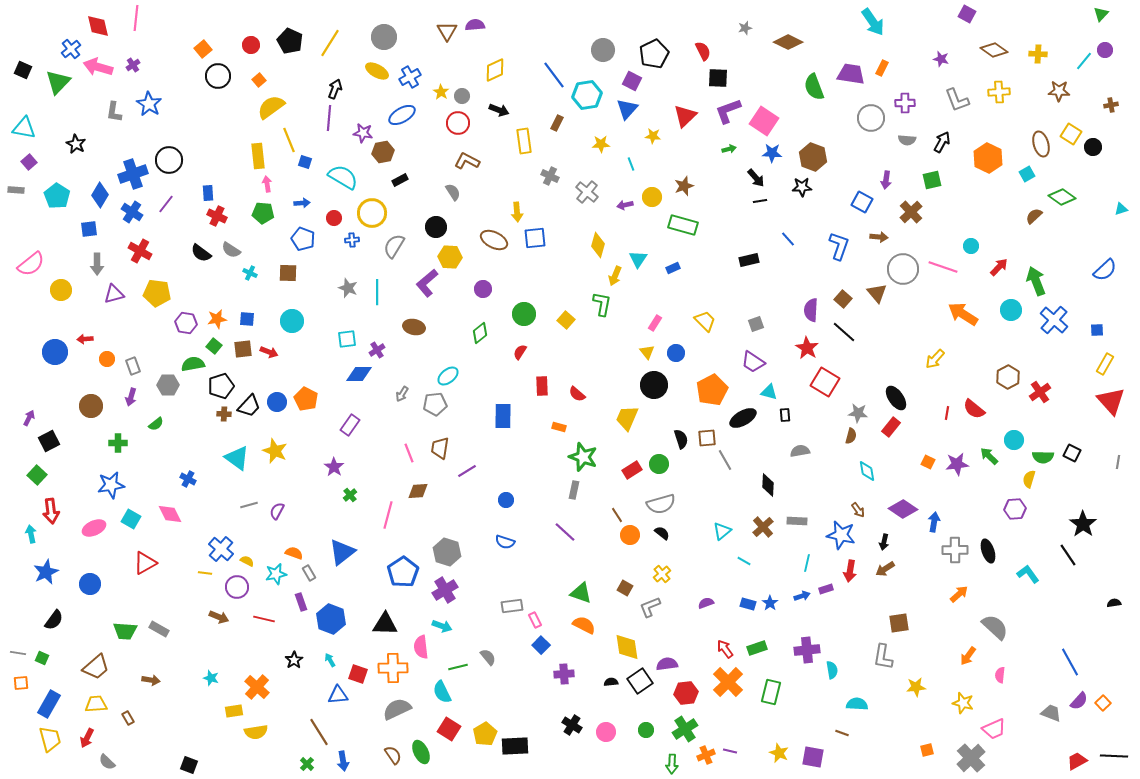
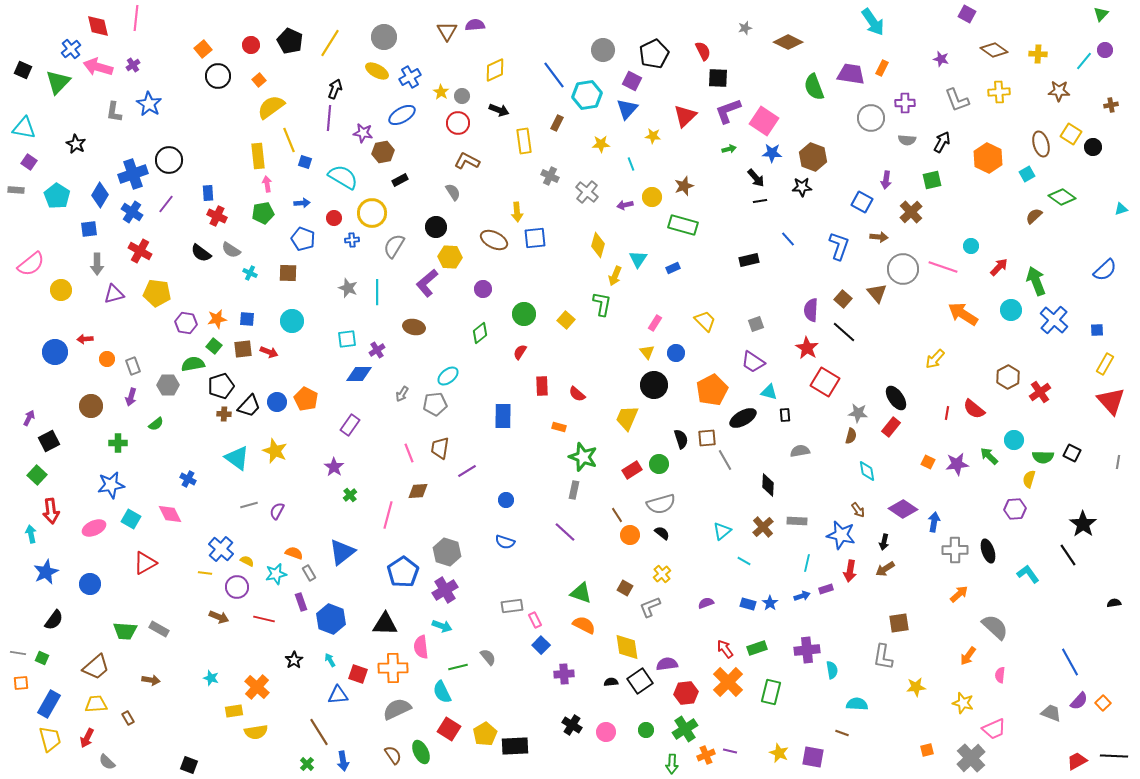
purple square at (29, 162): rotated 14 degrees counterclockwise
green pentagon at (263, 213): rotated 15 degrees counterclockwise
